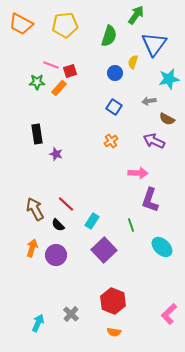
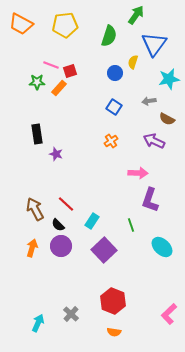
purple circle: moved 5 px right, 9 px up
